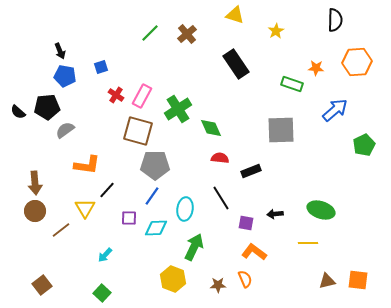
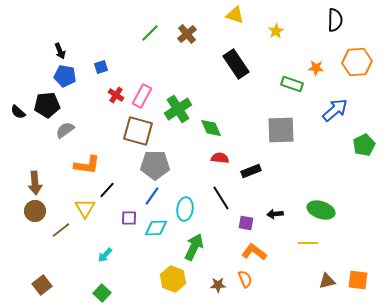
black pentagon at (47, 107): moved 2 px up
